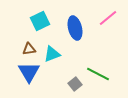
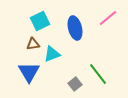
brown triangle: moved 4 px right, 5 px up
green line: rotated 25 degrees clockwise
